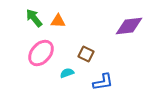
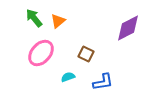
orange triangle: rotated 42 degrees counterclockwise
purple diamond: moved 1 px left, 2 px down; rotated 20 degrees counterclockwise
cyan semicircle: moved 1 px right, 4 px down
